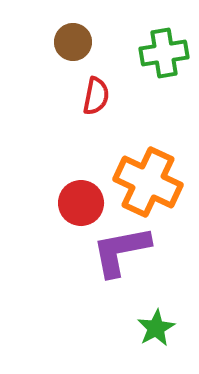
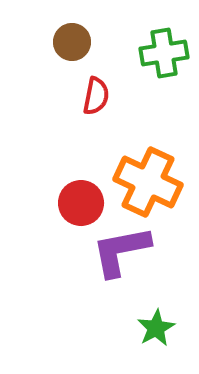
brown circle: moved 1 px left
